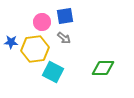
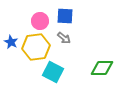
blue square: rotated 12 degrees clockwise
pink circle: moved 2 px left, 1 px up
blue star: rotated 24 degrees clockwise
yellow hexagon: moved 1 px right, 2 px up
green diamond: moved 1 px left
